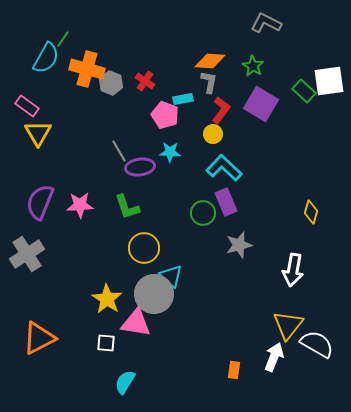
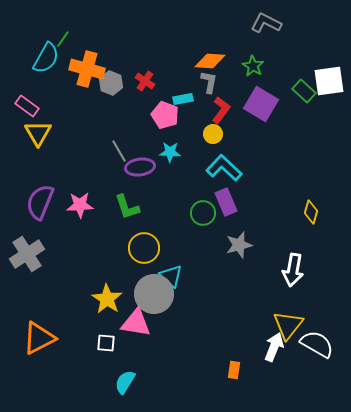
white arrow at (274, 357): moved 10 px up
